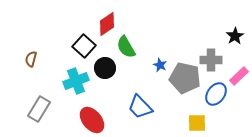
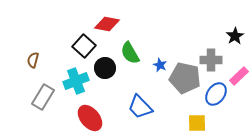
red diamond: rotated 45 degrees clockwise
green semicircle: moved 4 px right, 6 px down
brown semicircle: moved 2 px right, 1 px down
gray rectangle: moved 4 px right, 12 px up
red ellipse: moved 2 px left, 2 px up
